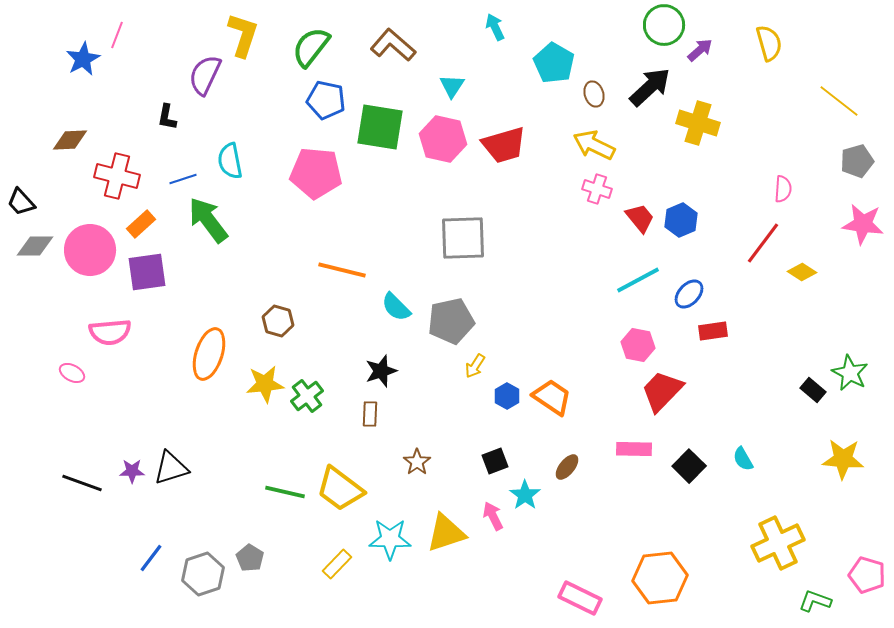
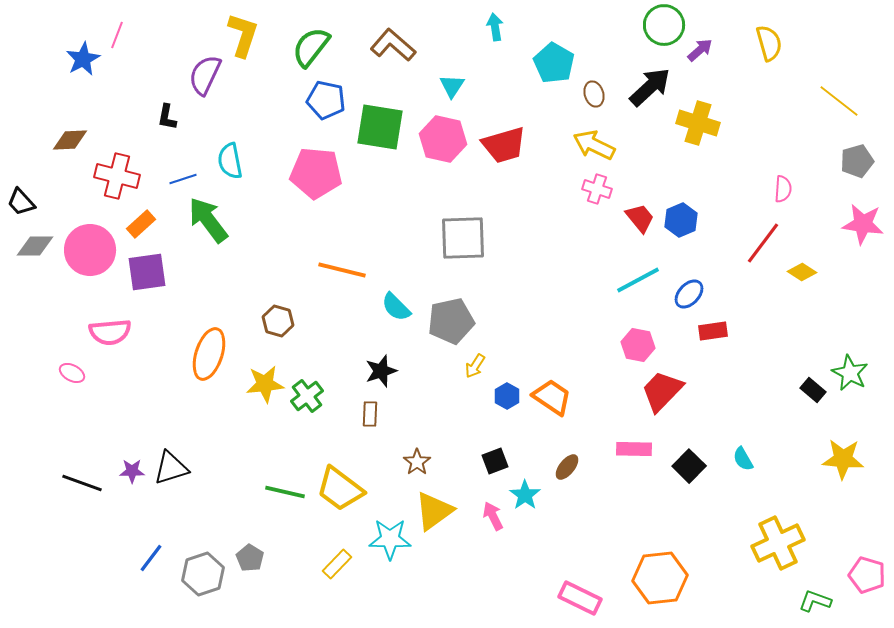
cyan arrow at (495, 27): rotated 16 degrees clockwise
yellow triangle at (446, 533): moved 12 px left, 22 px up; rotated 18 degrees counterclockwise
